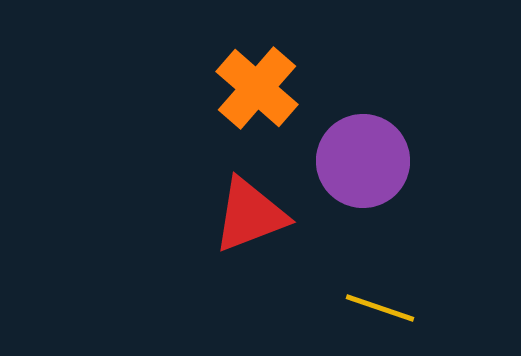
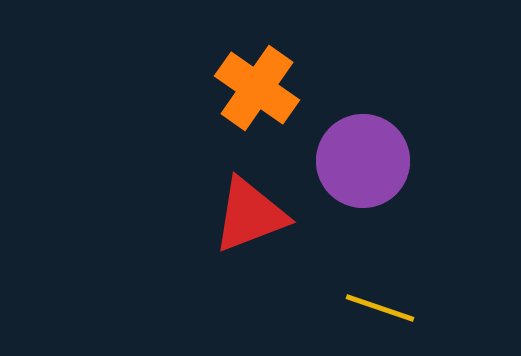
orange cross: rotated 6 degrees counterclockwise
